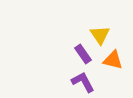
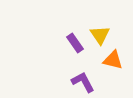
purple rectangle: moved 8 px left, 11 px up
